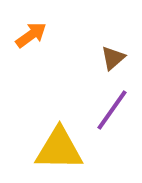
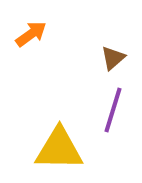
orange arrow: moved 1 px up
purple line: moved 1 px right; rotated 18 degrees counterclockwise
